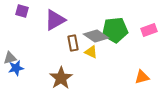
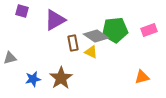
blue star: moved 17 px right, 11 px down
